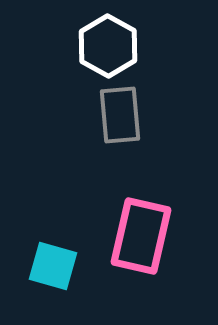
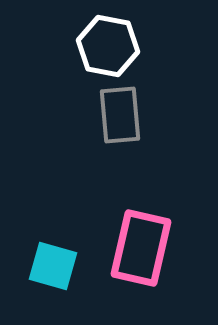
white hexagon: rotated 18 degrees counterclockwise
pink rectangle: moved 12 px down
